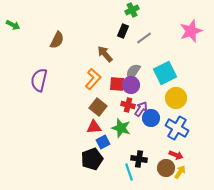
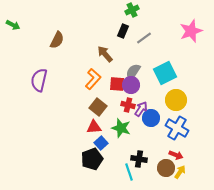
yellow circle: moved 2 px down
blue square: moved 2 px left, 1 px down; rotated 16 degrees counterclockwise
